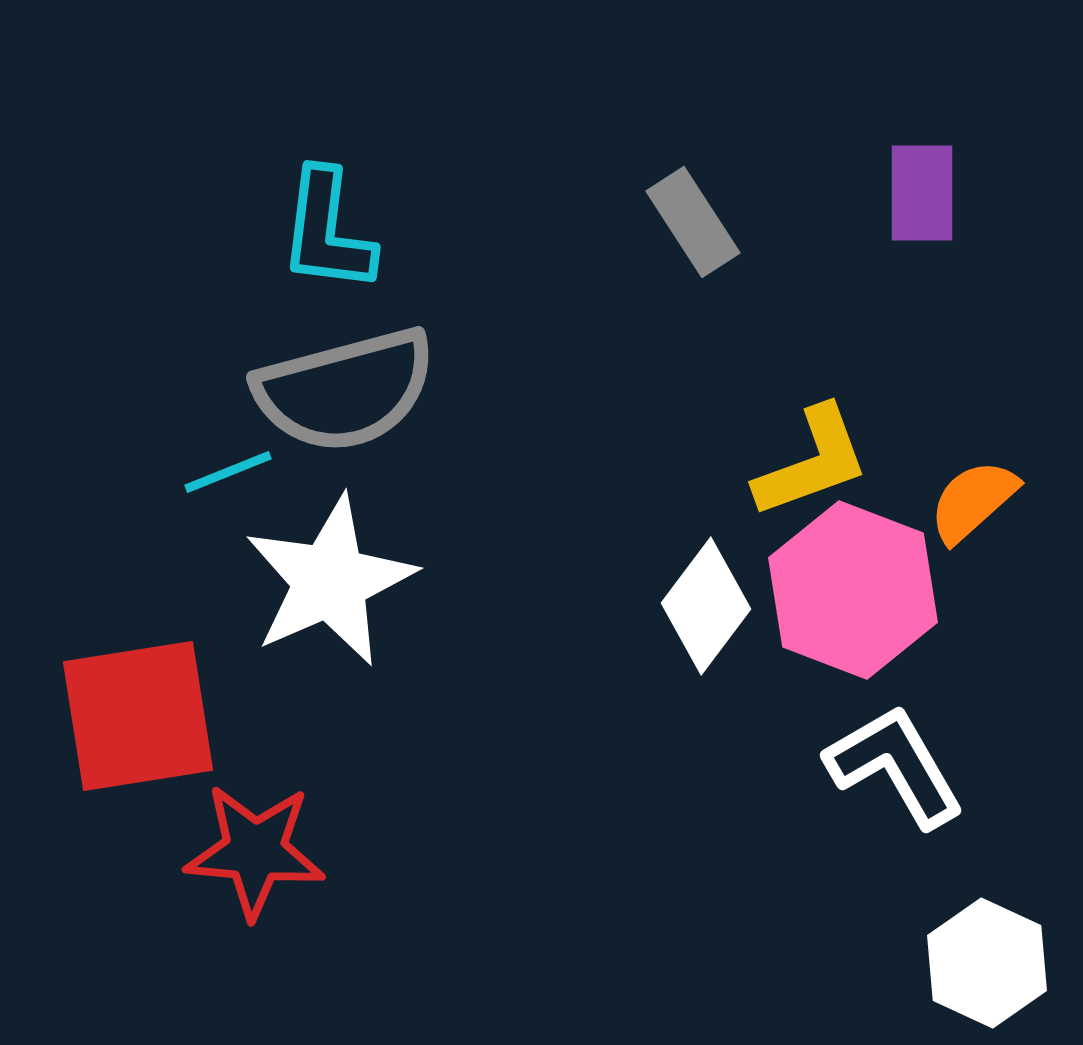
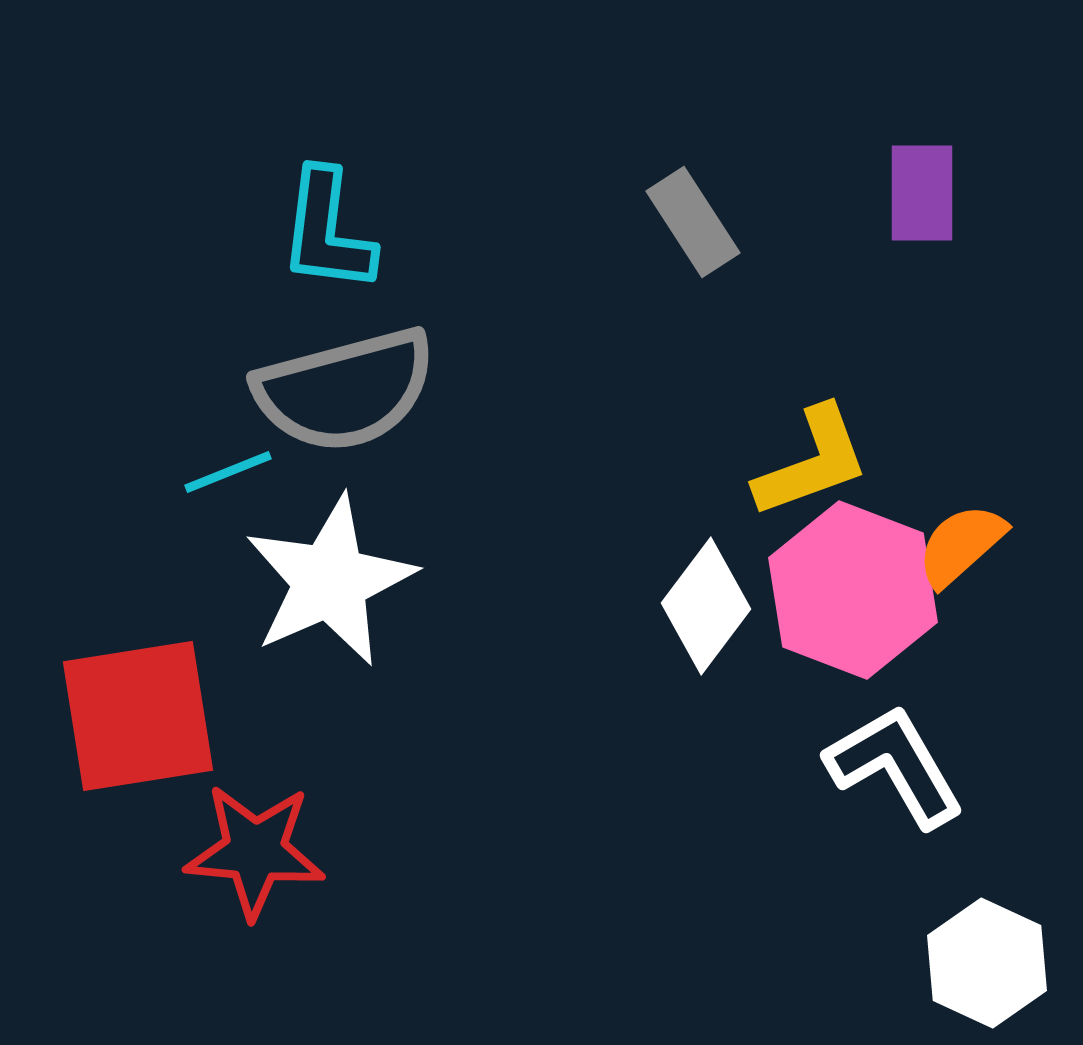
orange semicircle: moved 12 px left, 44 px down
